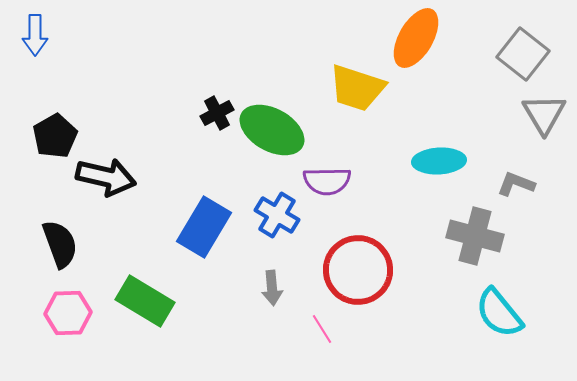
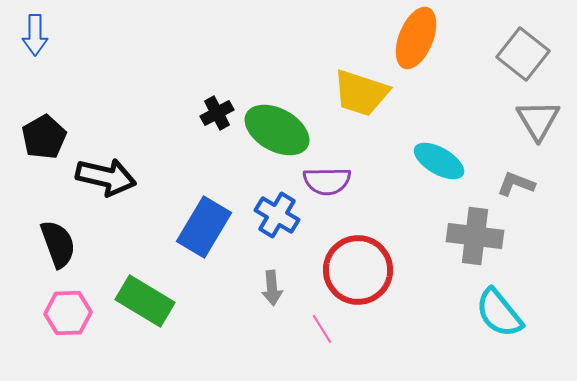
orange ellipse: rotated 8 degrees counterclockwise
yellow trapezoid: moved 4 px right, 5 px down
gray triangle: moved 6 px left, 6 px down
green ellipse: moved 5 px right
black pentagon: moved 11 px left, 1 px down
cyan ellipse: rotated 33 degrees clockwise
gray cross: rotated 8 degrees counterclockwise
black semicircle: moved 2 px left
